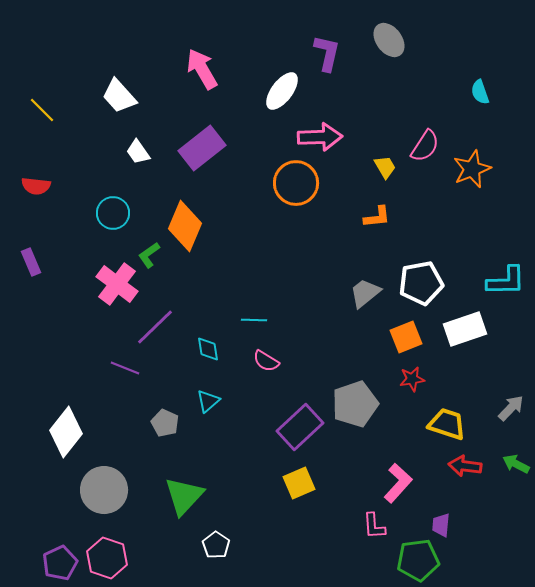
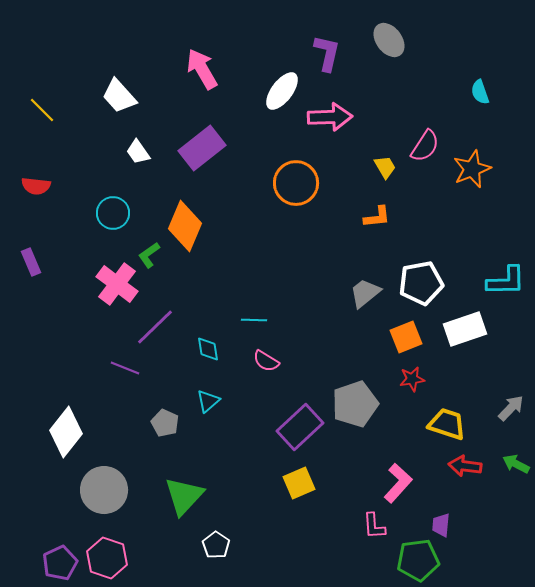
pink arrow at (320, 137): moved 10 px right, 20 px up
